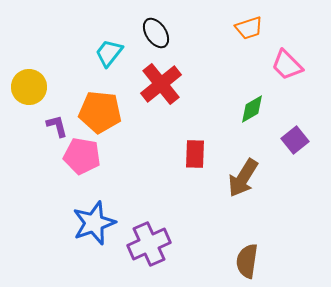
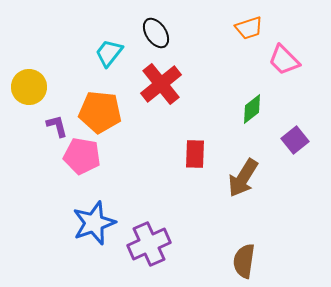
pink trapezoid: moved 3 px left, 5 px up
green diamond: rotated 8 degrees counterclockwise
brown semicircle: moved 3 px left
